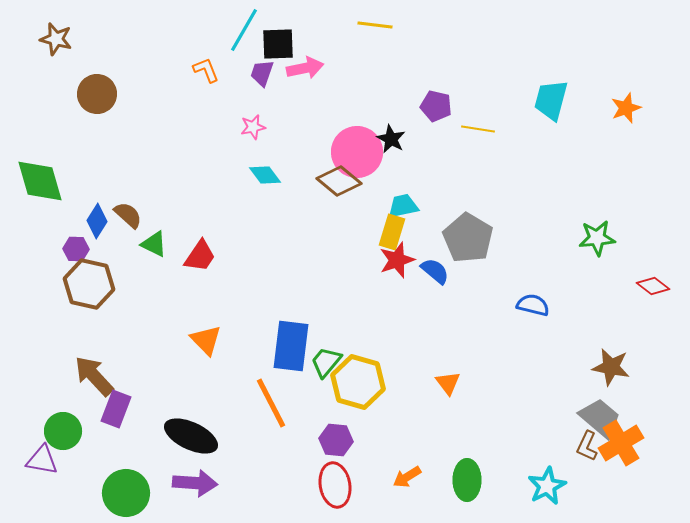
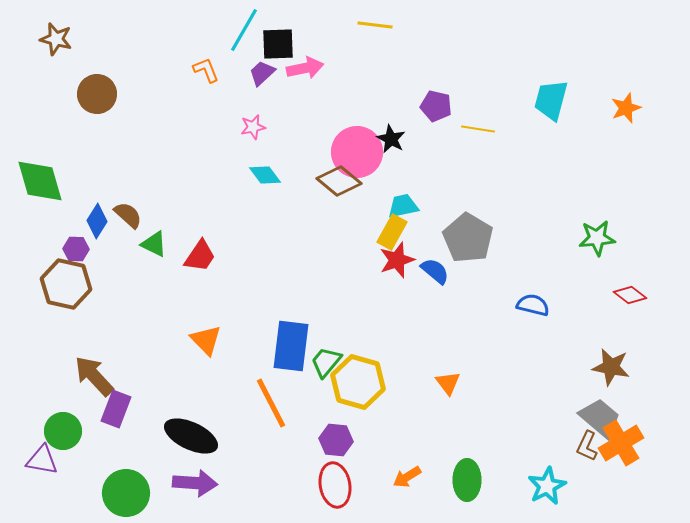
purple trapezoid at (262, 73): rotated 28 degrees clockwise
yellow rectangle at (392, 232): rotated 12 degrees clockwise
brown hexagon at (89, 284): moved 23 px left
red diamond at (653, 286): moved 23 px left, 9 px down
